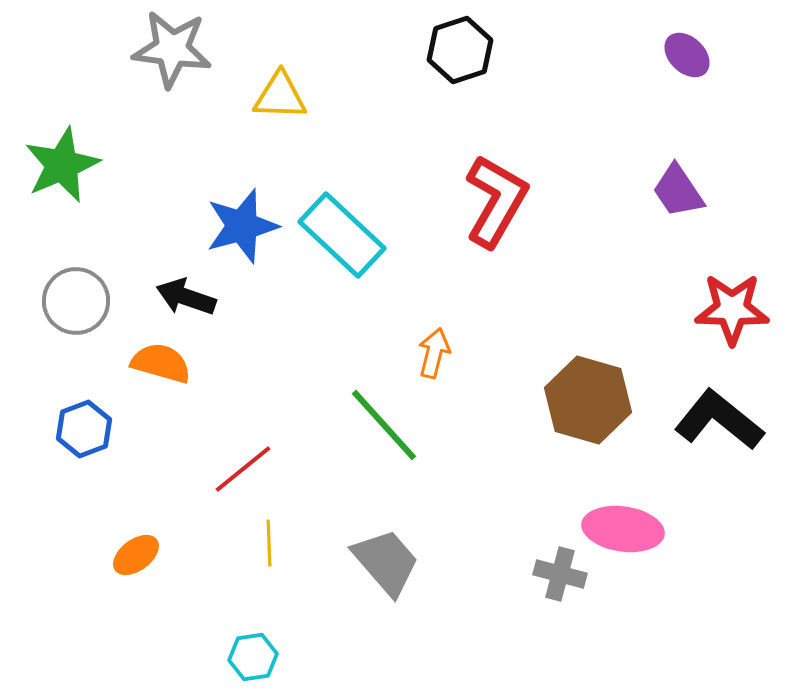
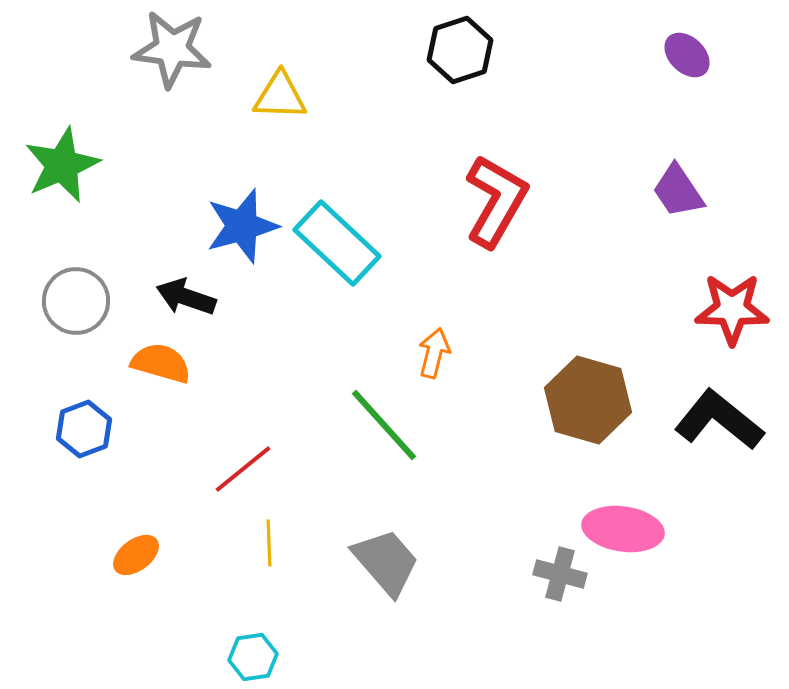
cyan rectangle: moved 5 px left, 8 px down
